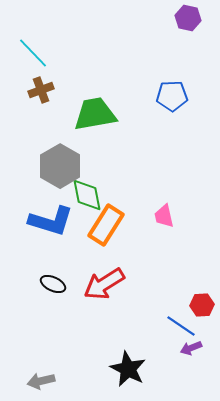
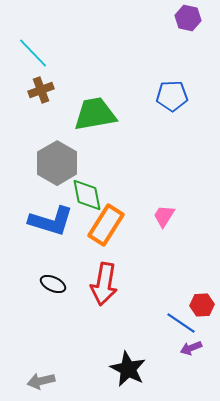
gray hexagon: moved 3 px left, 3 px up
pink trapezoid: rotated 45 degrees clockwise
red arrow: rotated 48 degrees counterclockwise
blue line: moved 3 px up
